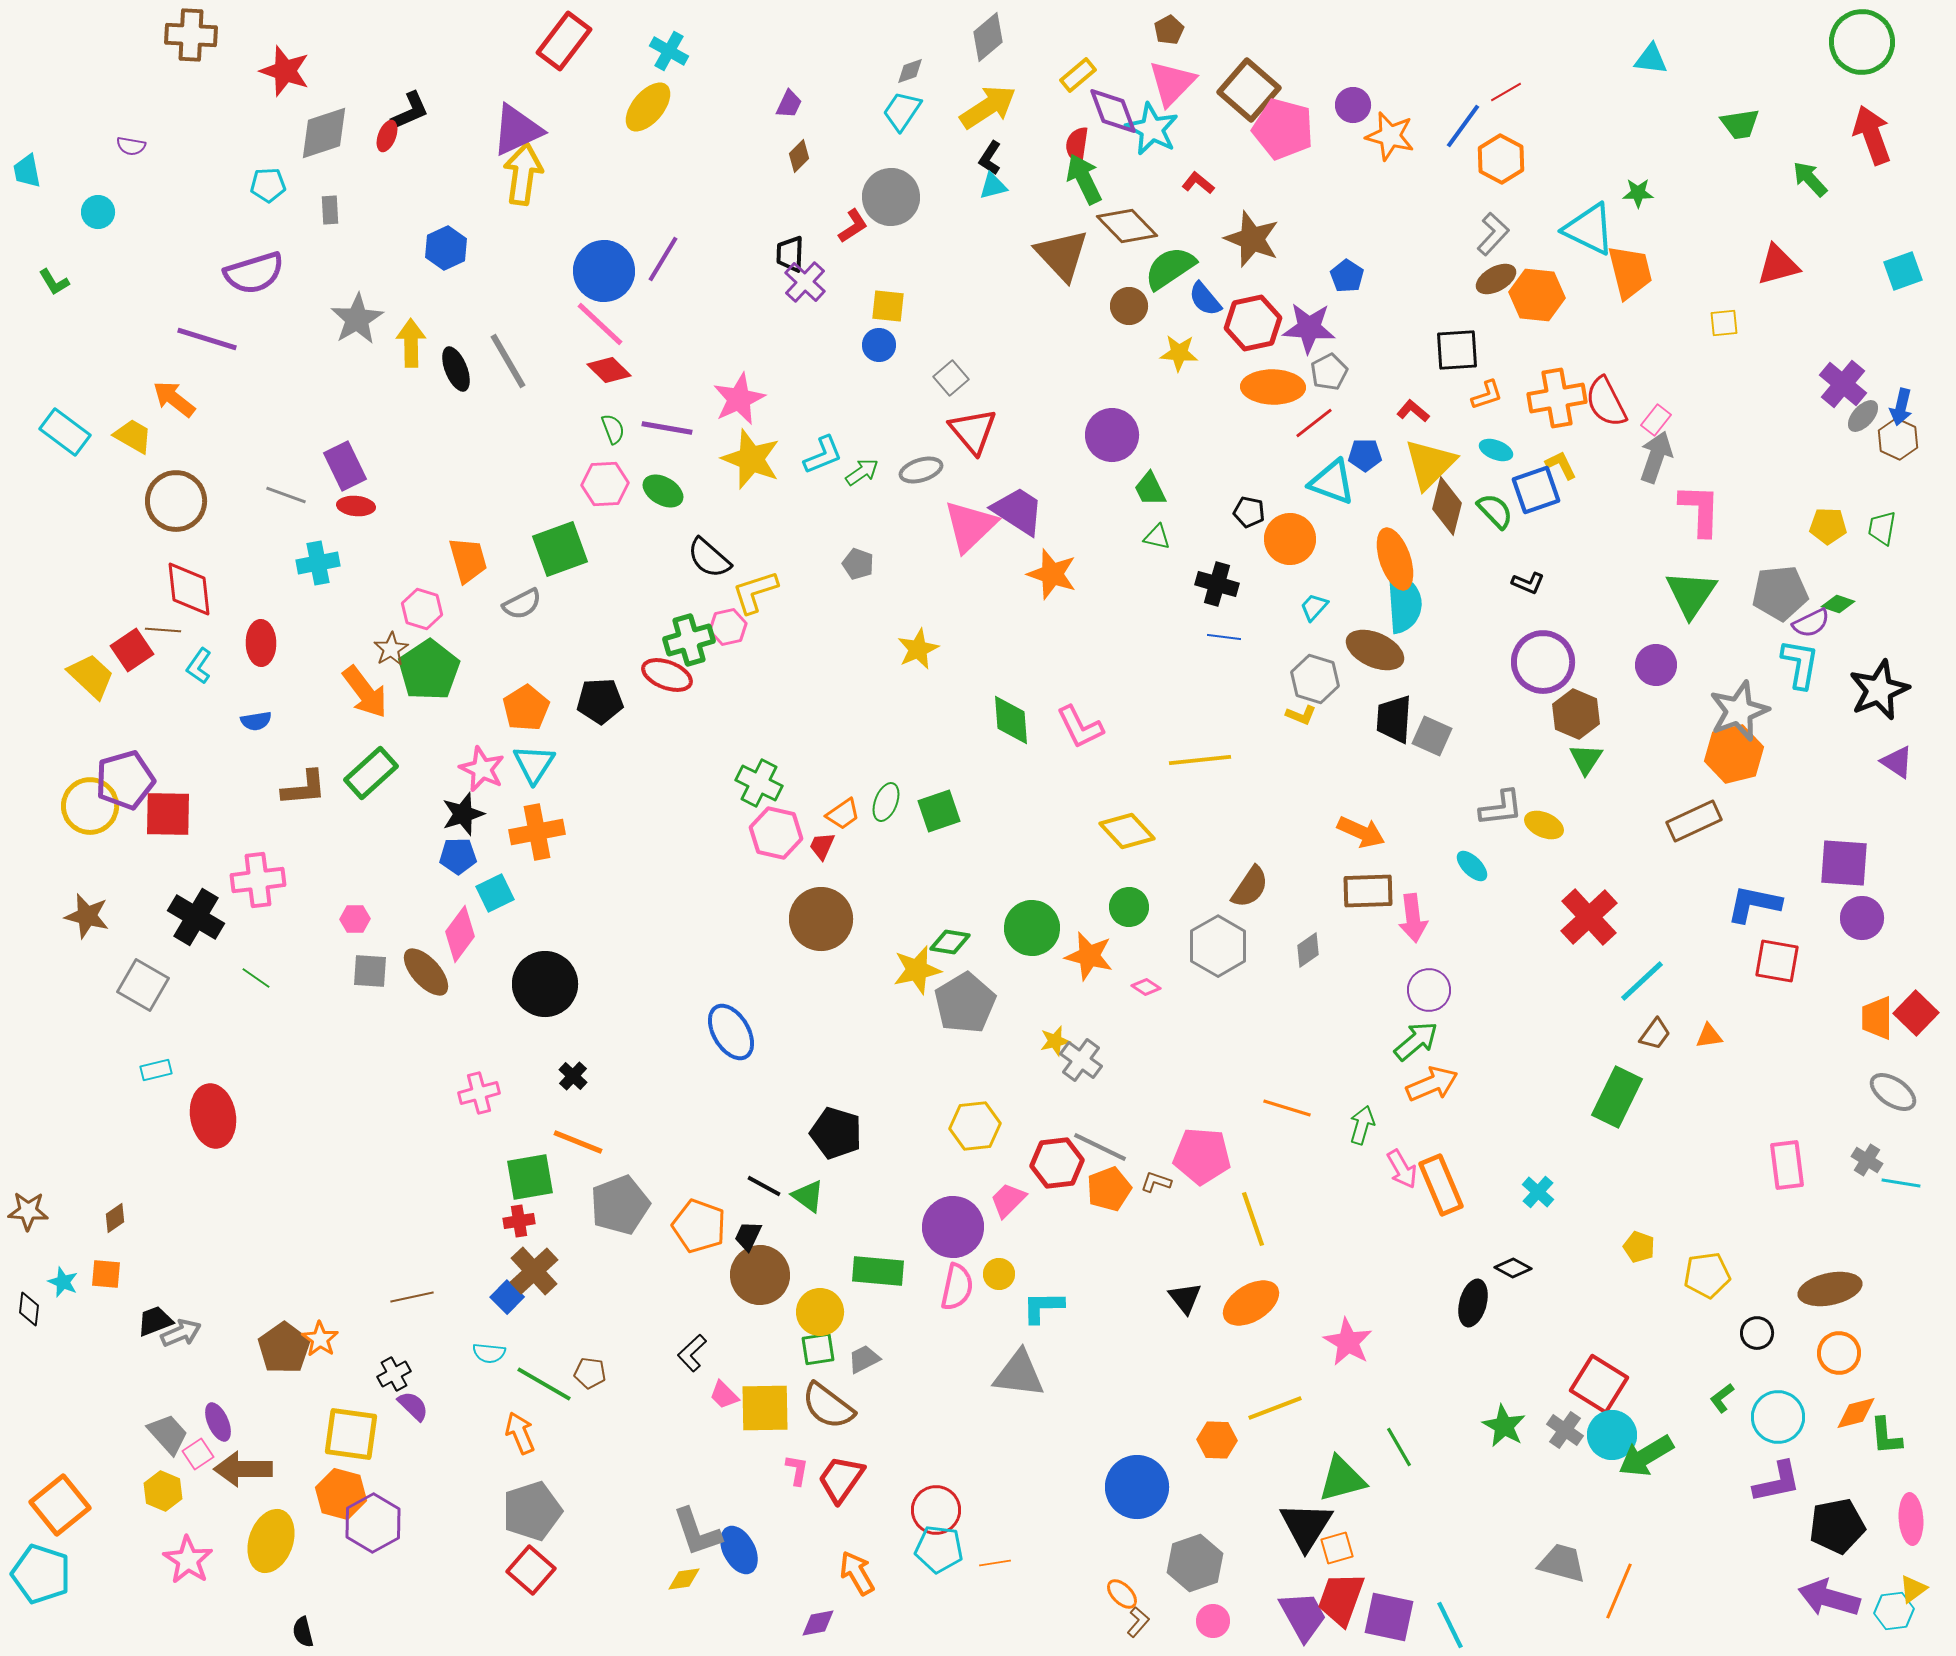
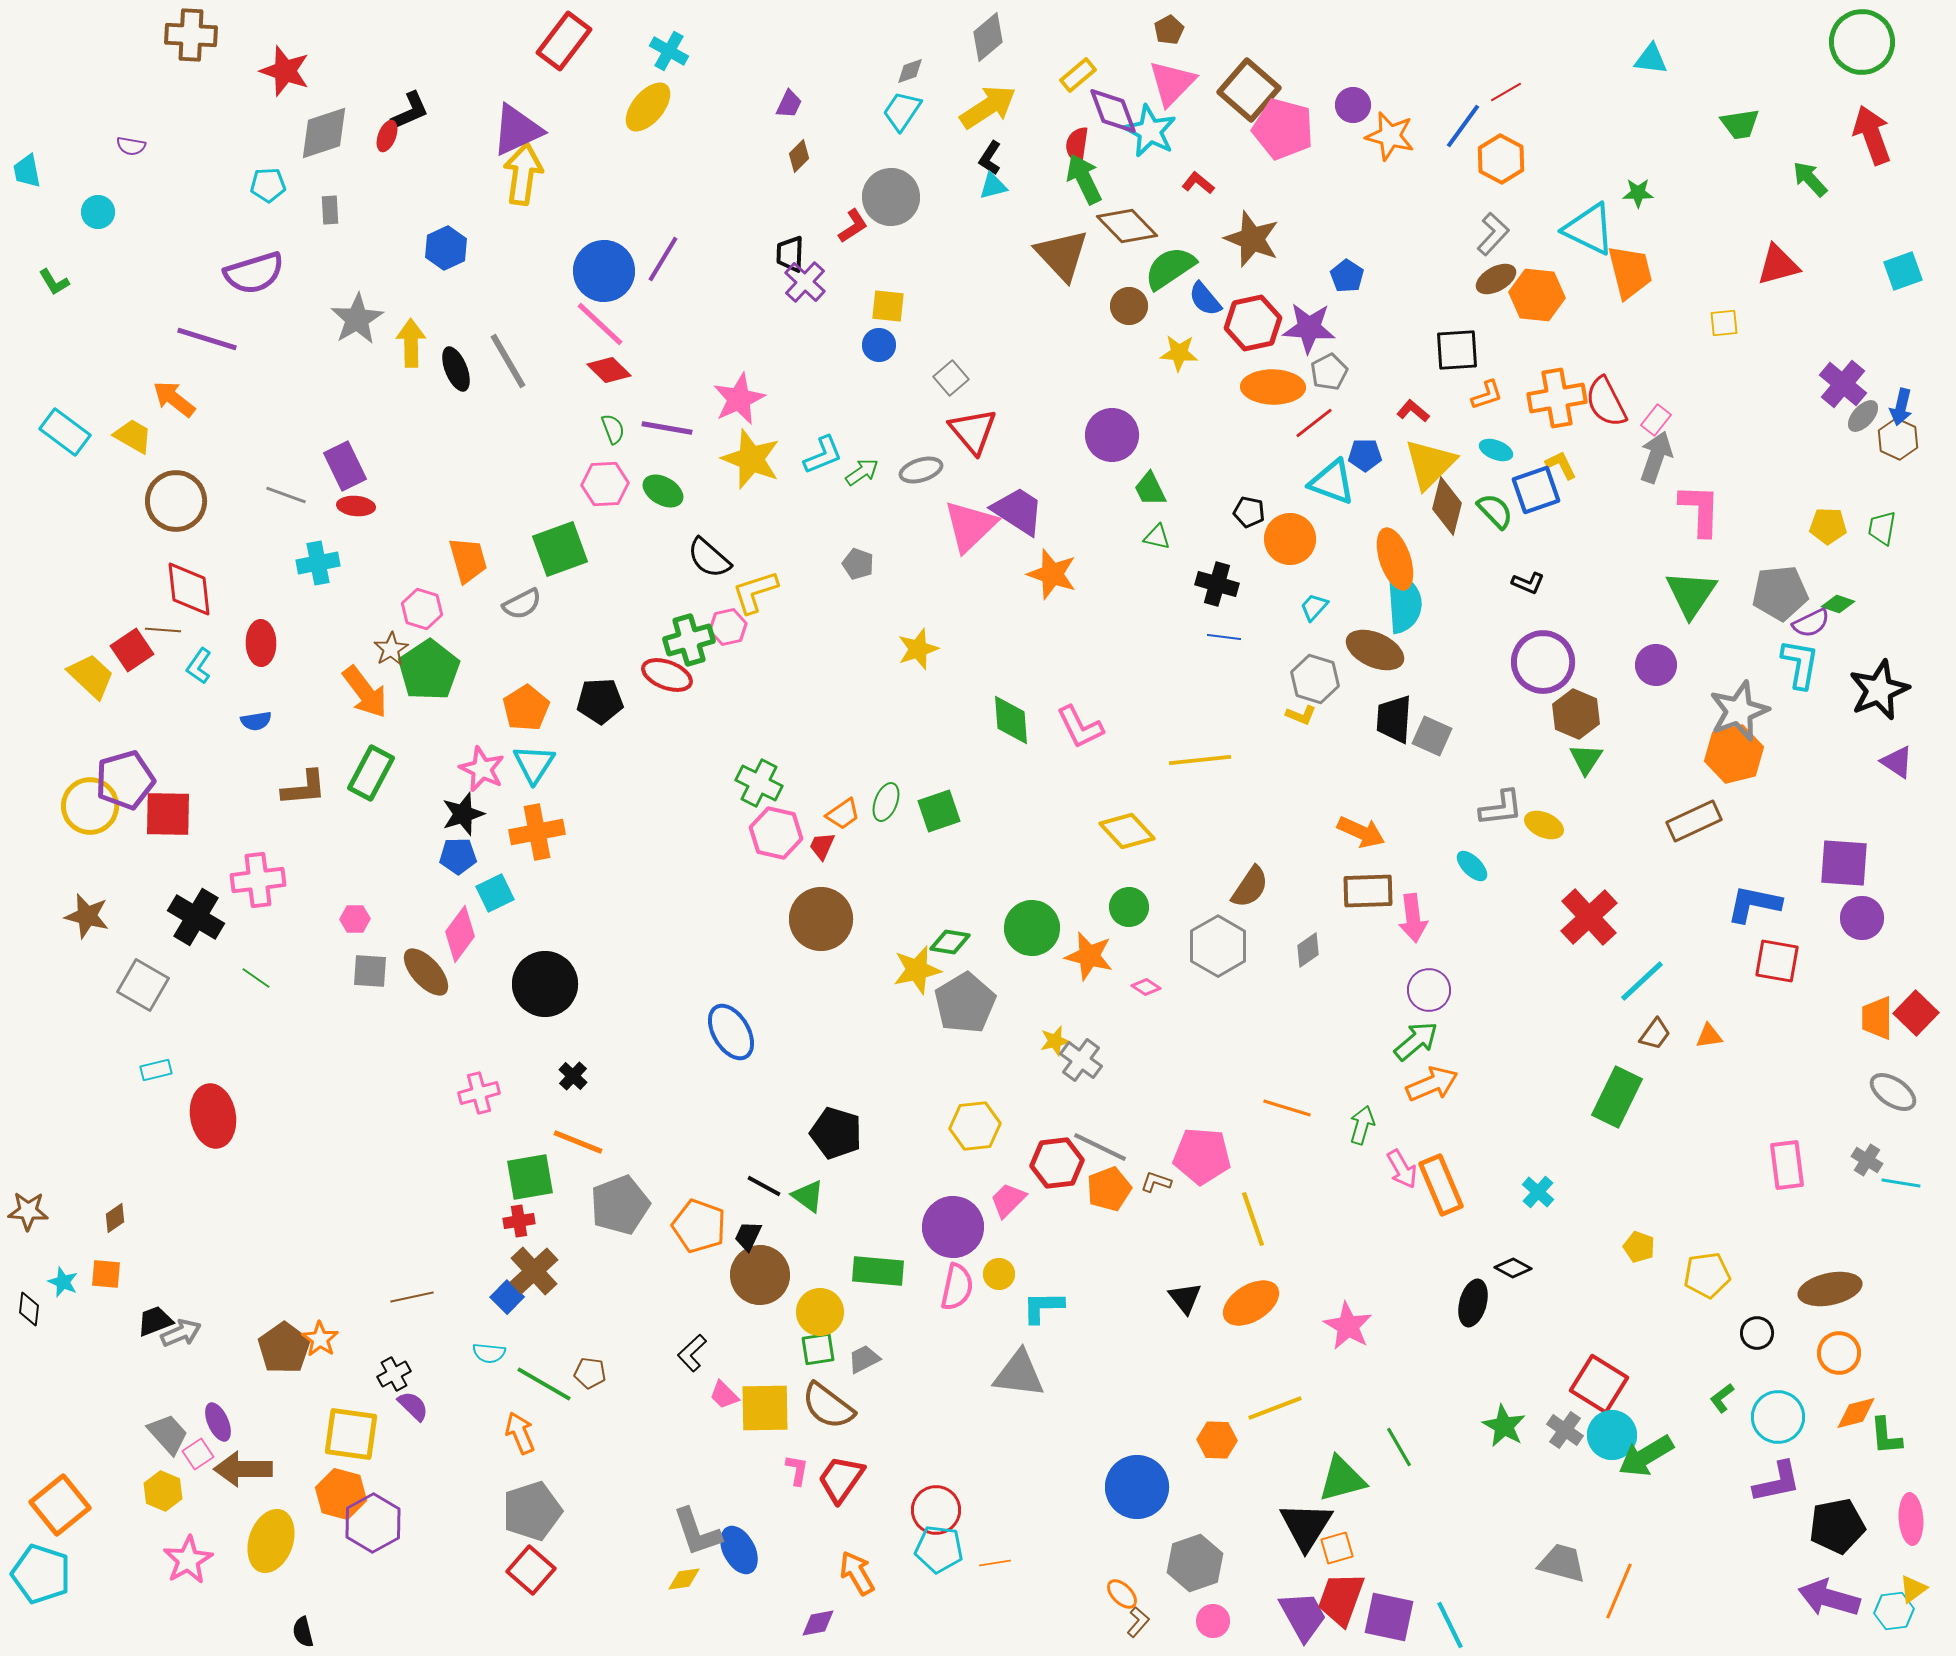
cyan star at (1152, 129): moved 2 px left, 2 px down
yellow star at (918, 649): rotated 6 degrees clockwise
green rectangle at (371, 773): rotated 20 degrees counterclockwise
pink star at (1348, 1342): moved 16 px up
pink star at (188, 1560): rotated 9 degrees clockwise
